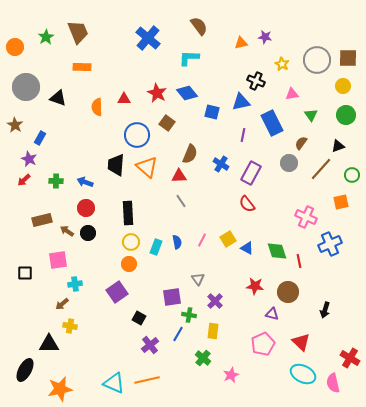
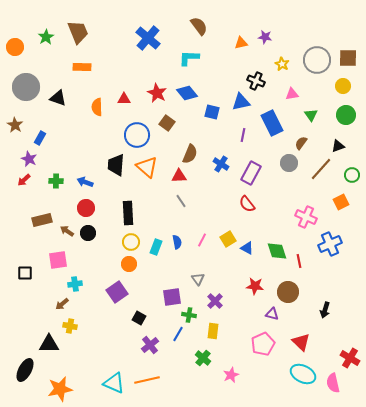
orange square at (341, 202): rotated 14 degrees counterclockwise
